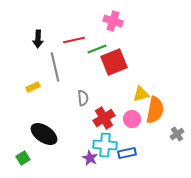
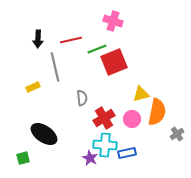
red line: moved 3 px left
gray semicircle: moved 1 px left
orange semicircle: moved 2 px right, 2 px down
green square: rotated 16 degrees clockwise
